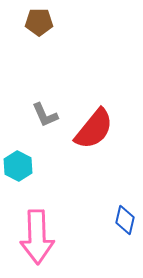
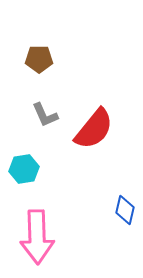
brown pentagon: moved 37 px down
cyan hexagon: moved 6 px right, 3 px down; rotated 24 degrees clockwise
blue diamond: moved 10 px up
